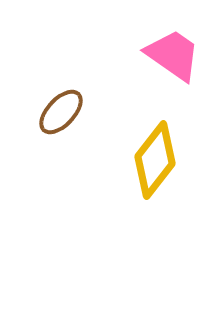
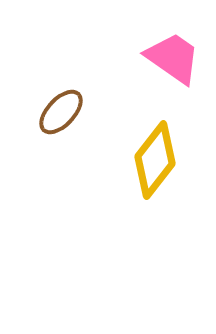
pink trapezoid: moved 3 px down
